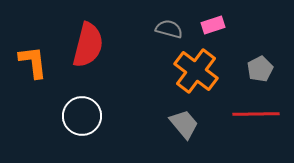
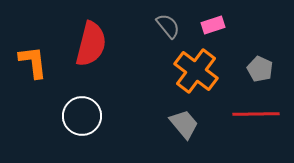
gray semicircle: moved 1 px left, 3 px up; rotated 36 degrees clockwise
red semicircle: moved 3 px right, 1 px up
gray pentagon: rotated 20 degrees counterclockwise
